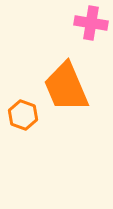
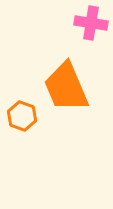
orange hexagon: moved 1 px left, 1 px down
